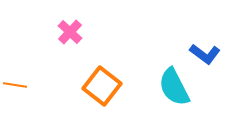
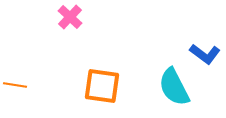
pink cross: moved 15 px up
orange square: rotated 30 degrees counterclockwise
